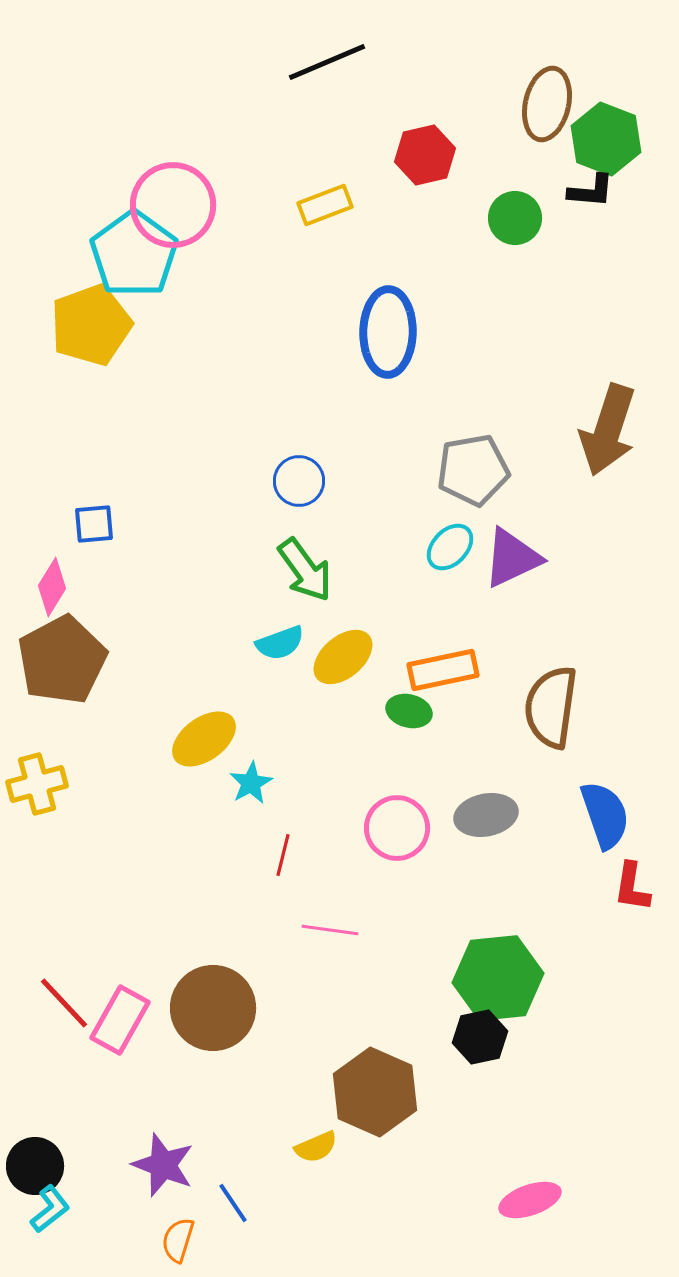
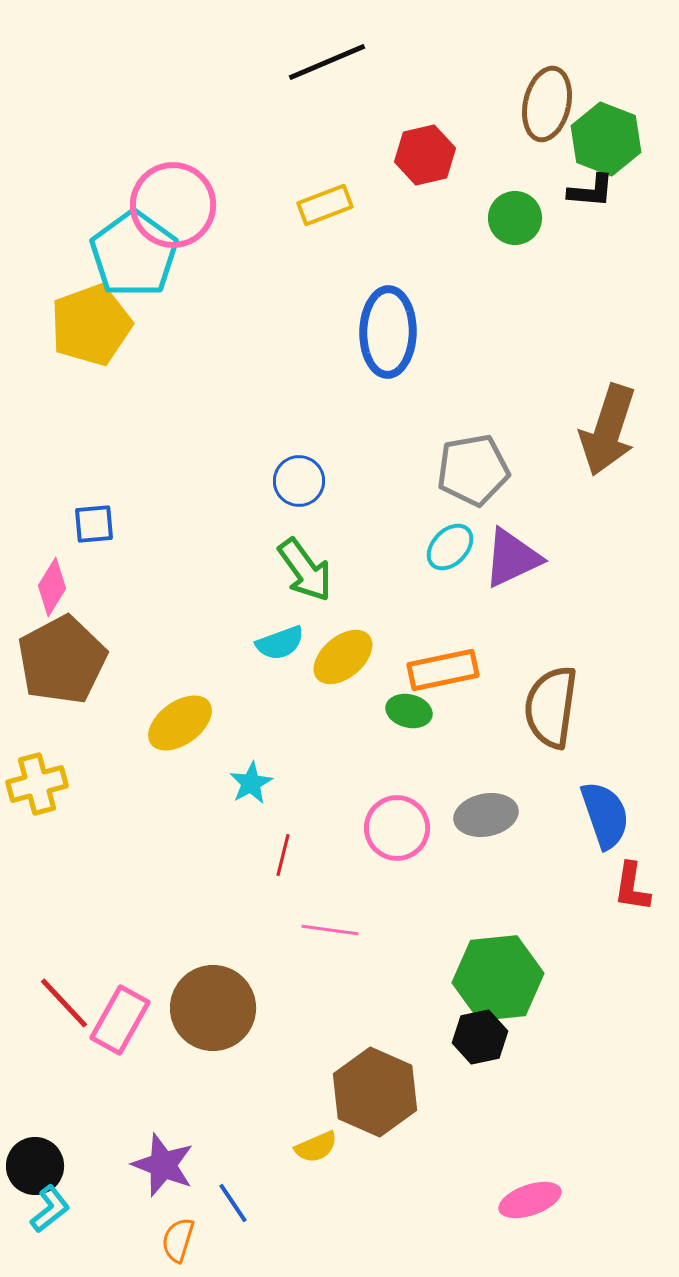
yellow ellipse at (204, 739): moved 24 px left, 16 px up
